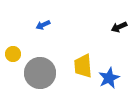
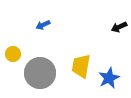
yellow trapezoid: moved 2 px left; rotated 15 degrees clockwise
